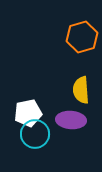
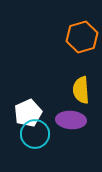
white pentagon: rotated 12 degrees counterclockwise
